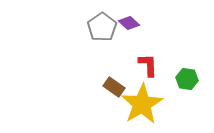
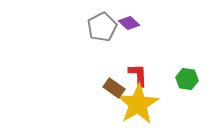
gray pentagon: rotated 8 degrees clockwise
red L-shape: moved 10 px left, 10 px down
brown rectangle: moved 1 px down
yellow star: moved 4 px left
